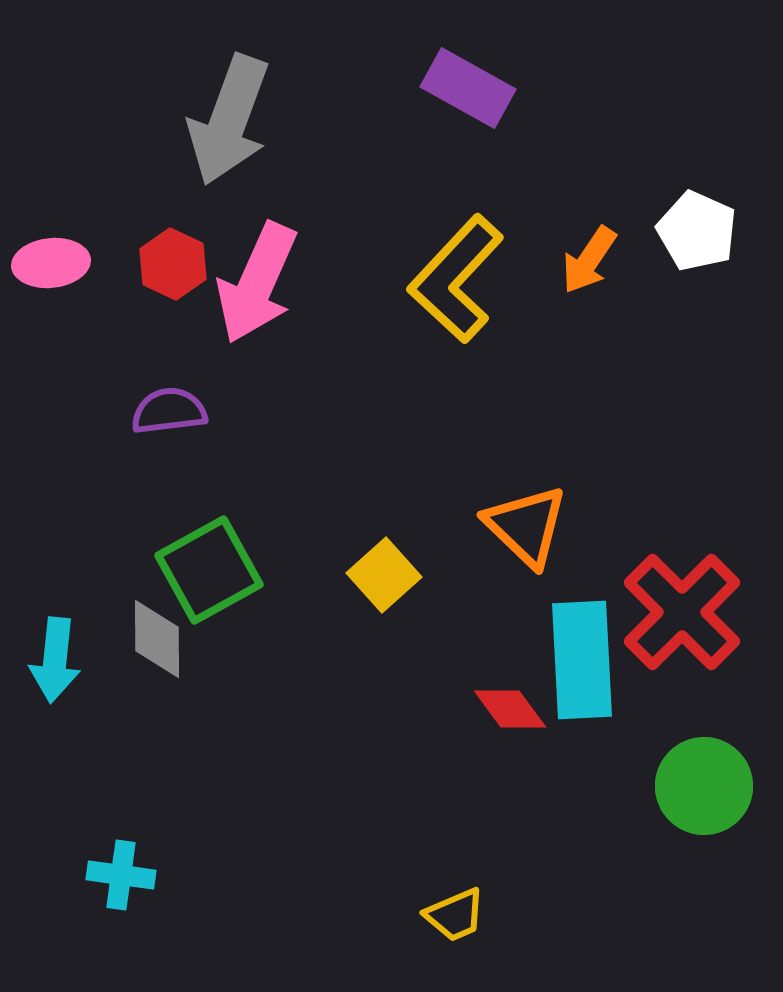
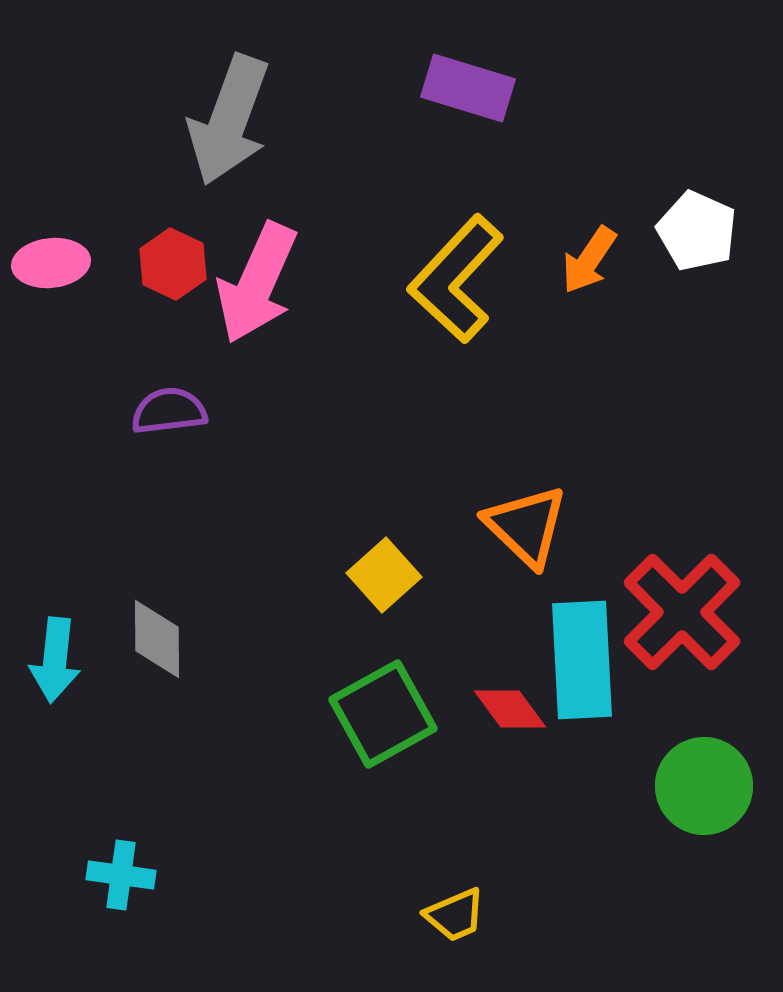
purple rectangle: rotated 12 degrees counterclockwise
green square: moved 174 px right, 144 px down
